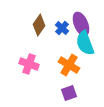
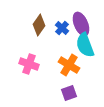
cyan semicircle: moved 2 px down
